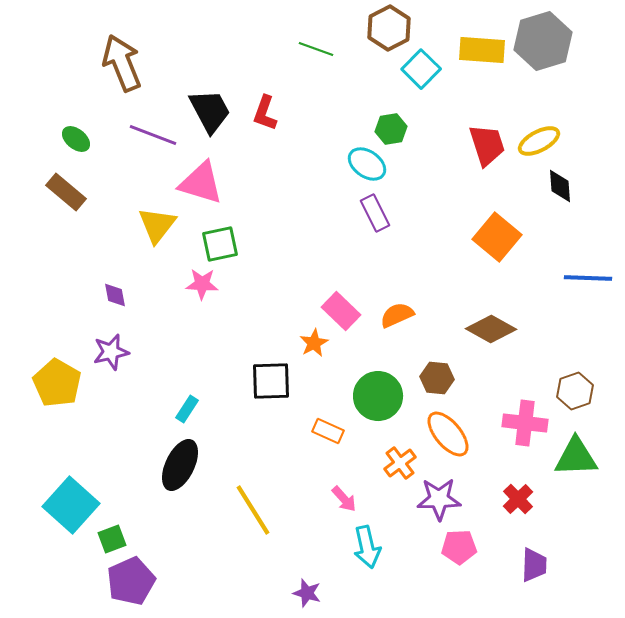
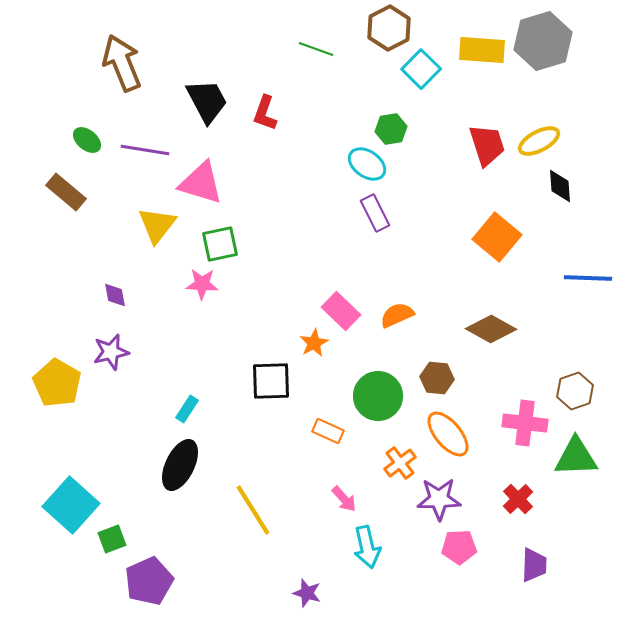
black trapezoid at (210, 111): moved 3 px left, 10 px up
purple line at (153, 135): moved 8 px left, 15 px down; rotated 12 degrees counterclockwise
green ellipse at (76, 139): moved 11 px right, 1 px down
purple pentagon at (131, 581): moved 18 px right
